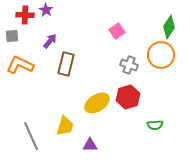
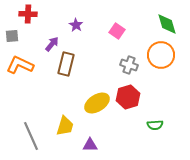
purple star: moved 30 px right, 15 px down
red cross: moved 3 px right, 1 px up
green diamond: moved 2 px left, 3 px up; rotated 50 degrees counterclockwise
pink square: rotated 21 degrees counterclockwise
purple arrow: moved 2 px right, 3 px down
